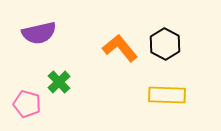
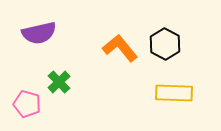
yellow rectangle: moved 7 px right, 2 px up
